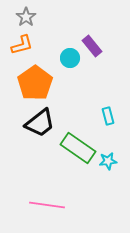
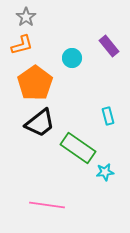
purple rectangle: moved 17 px right
cyan circle: moved 2 px right
cyan star: moved 3 px left, 11 px down
